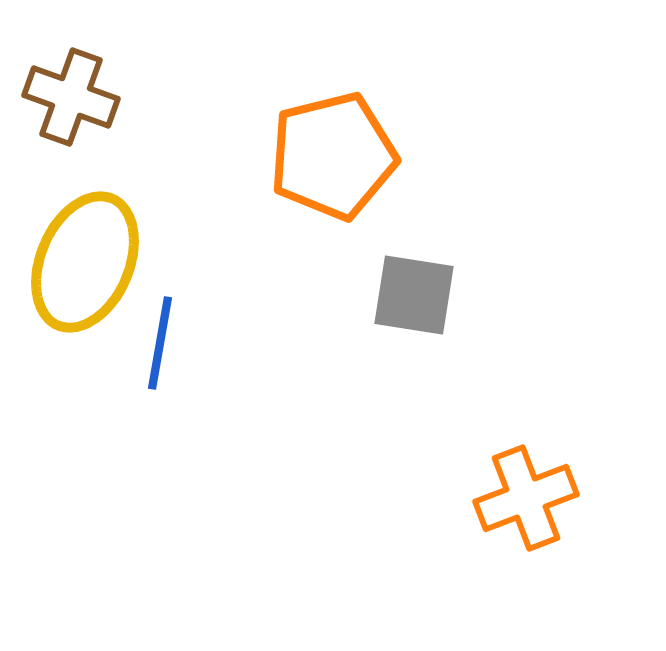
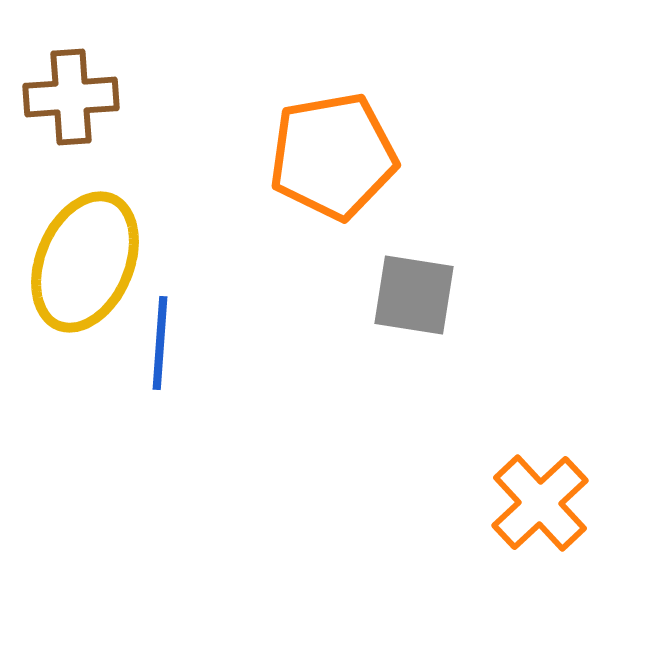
brown cross: rotated 24 degrees counterclockwise
orange pentagon: rotated 4 degrees clockwise
blue line: rotated 6 degrees counterclockwise
orange cross: moved 14 px right, 5 px down; rotated 22 degrees counterclockwise
